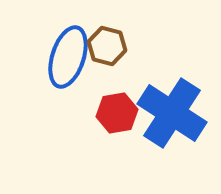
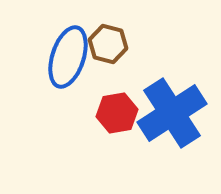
brown hexagon: moved 1 px right, 2 px up
blue cross: rotated 24 degrees clockwise
